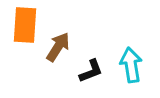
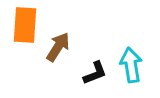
black L-shape: moved 4 px right, 2 px down
